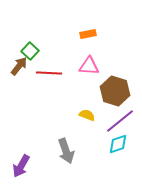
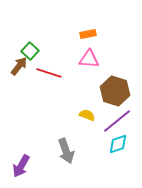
pink triangle: moved 7 px up
red line: rotated 15 degrees clockwise
purple line: moved 3 px left
